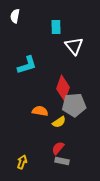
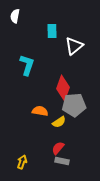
cyan rectangle: moved 4 px left, 4 px down
white triangle: rotated 30 degrees clockwise
cyan L-shape: rotated 55 degrees counterclockwise
